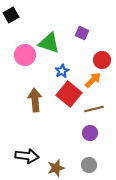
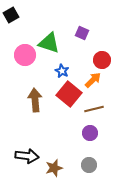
blue star: rotated 16 degrees counterclockwise
brown star: moved 2 px left
